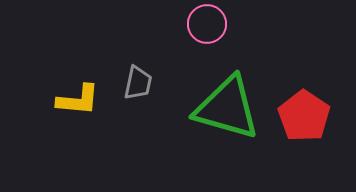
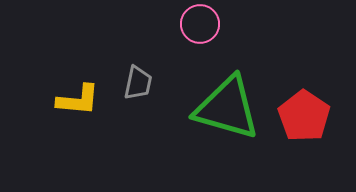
pink circle: moved 7 px left
